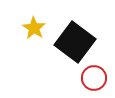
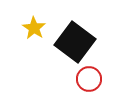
red circle: moved 5 px left, 1 px down
